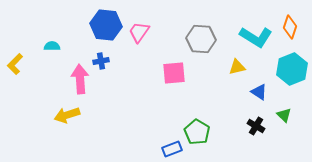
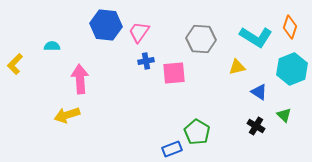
blue cross: moved 45 px right
